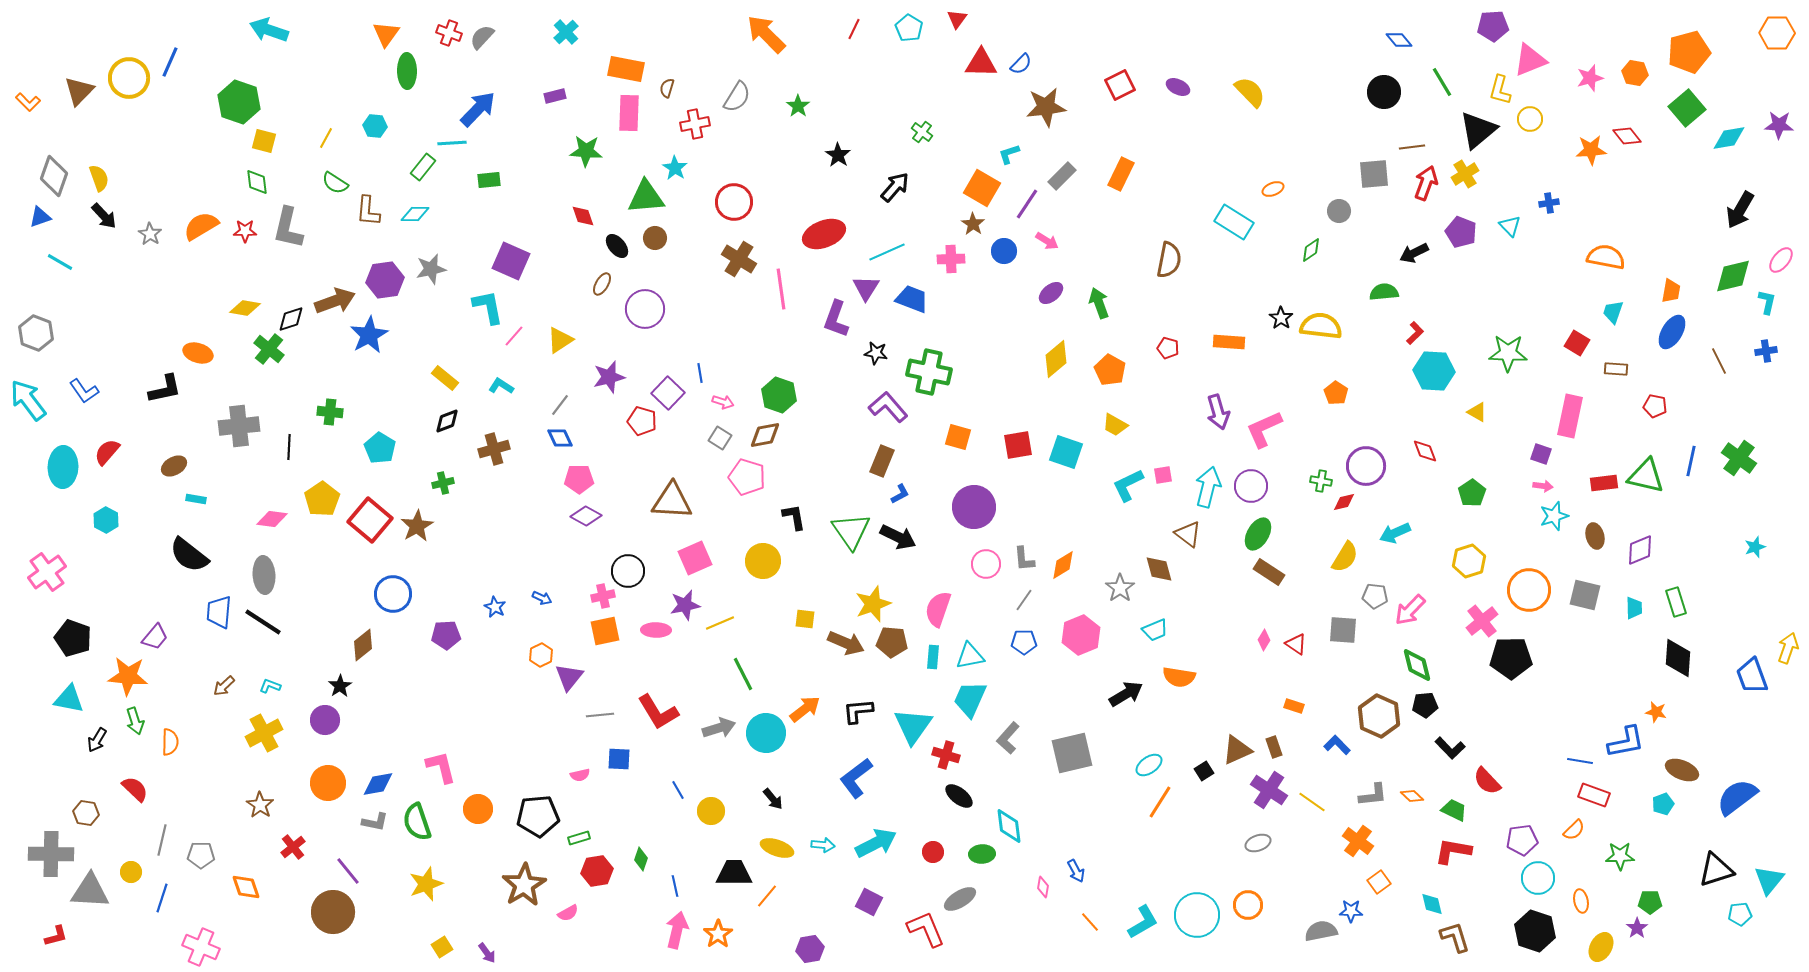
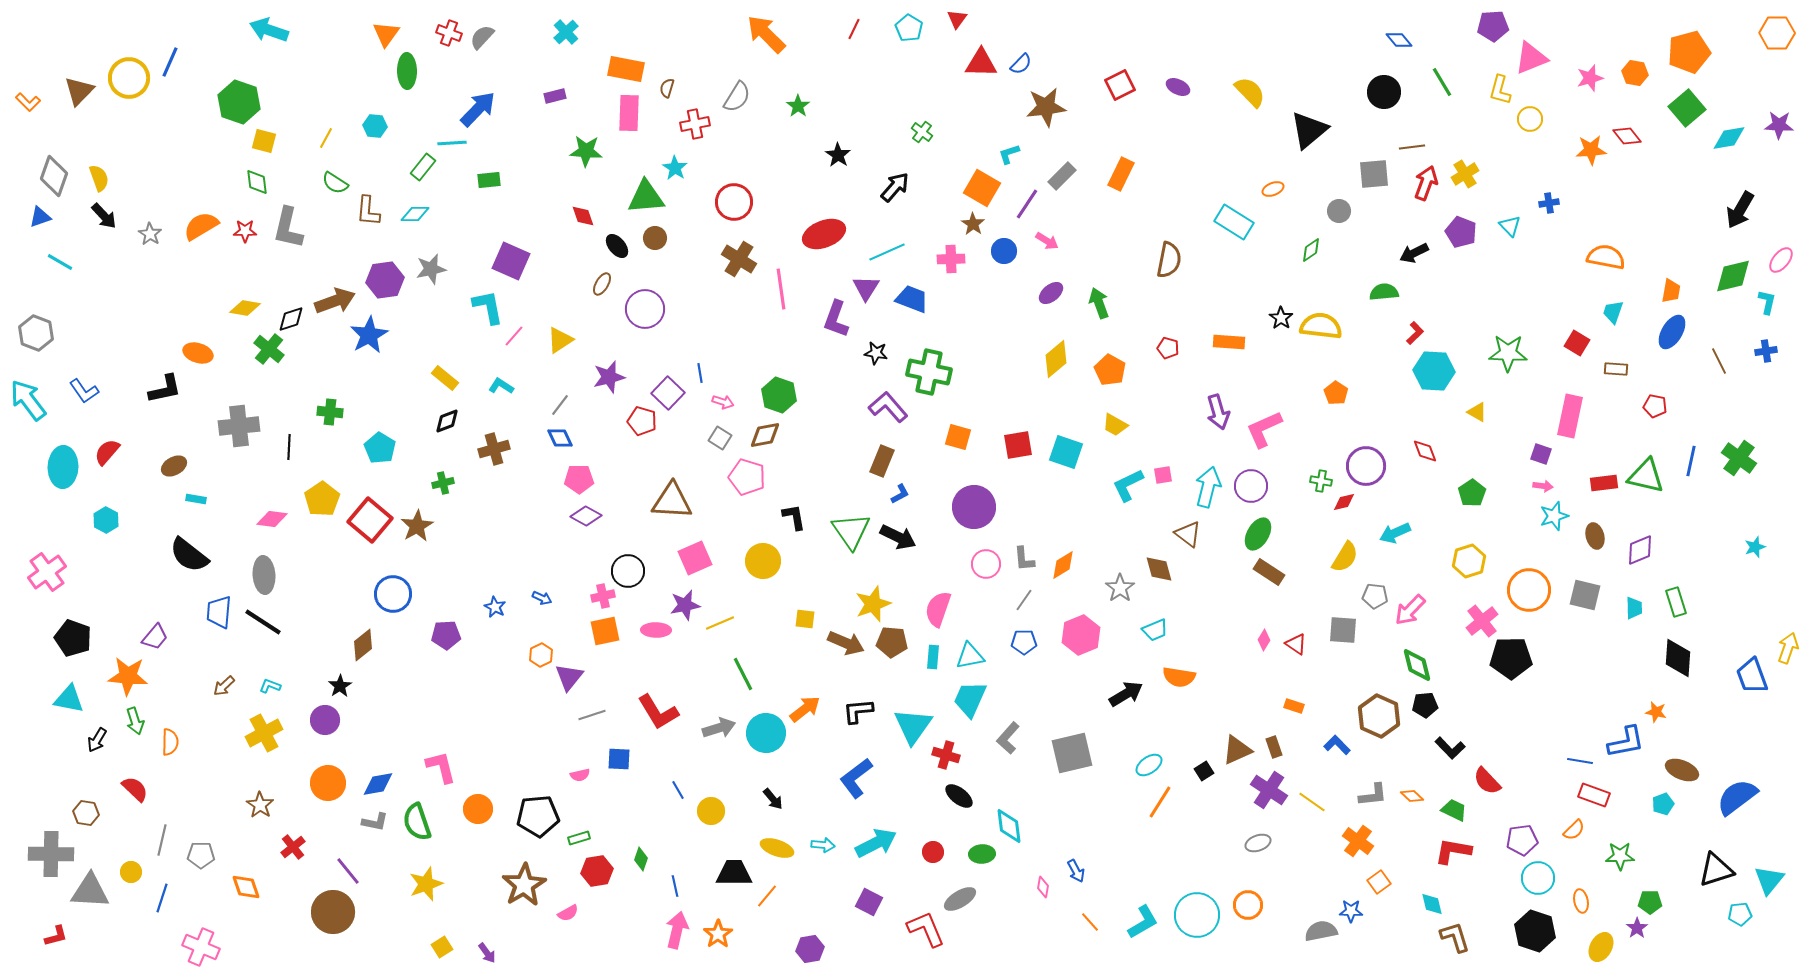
pink triangle at (1530, 60): moved 1 px right, 2 px up
black triangle at (1478, 130): moved 169 px left
gray line at (600, 715): moved 8 px left; rotated 12 degrees counterclockwise
